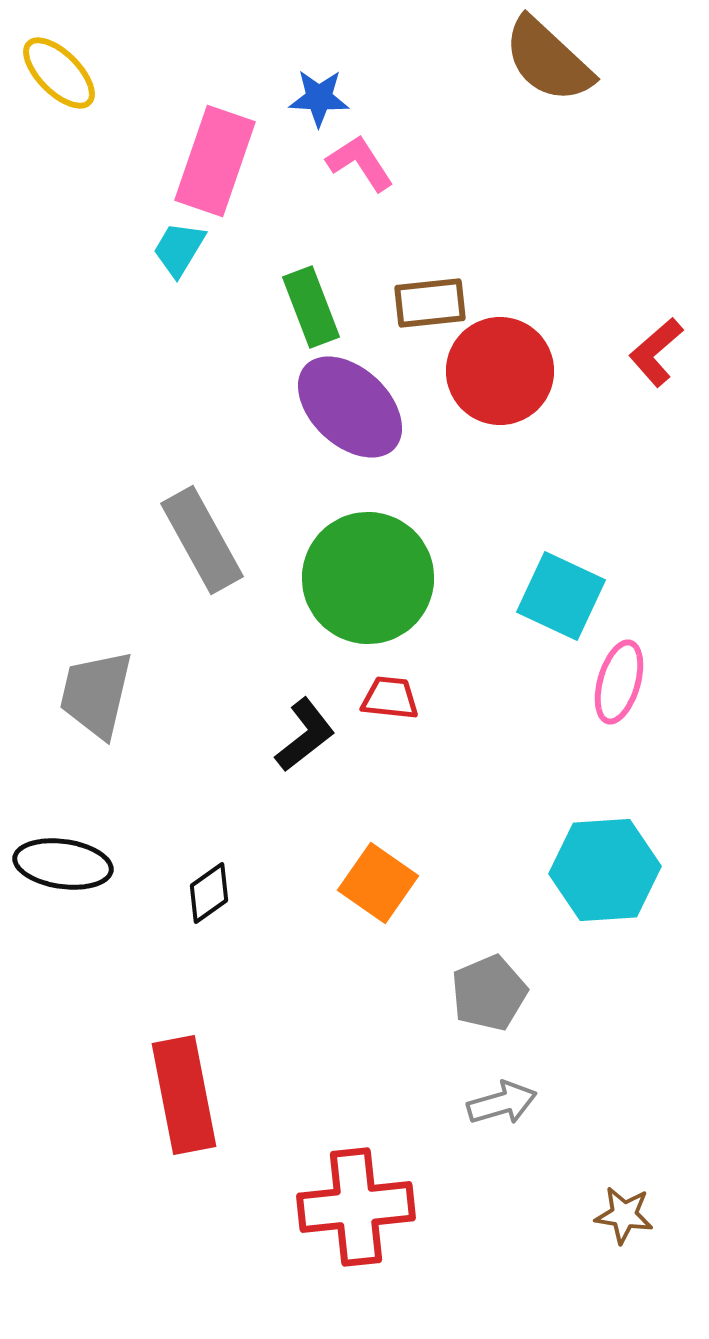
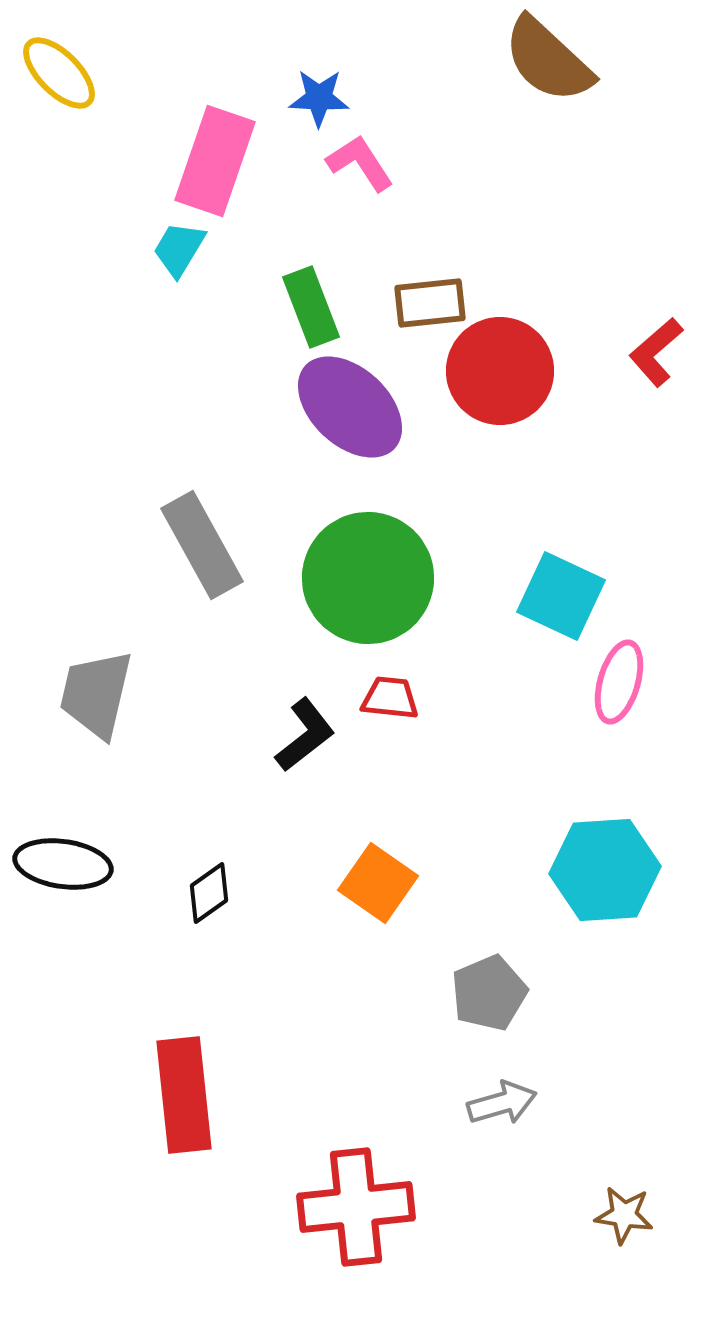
gray rectangle: moved 5 px down
red rectangle: rotated 5 degrees clockwise
